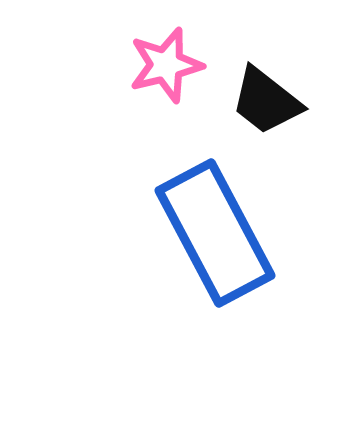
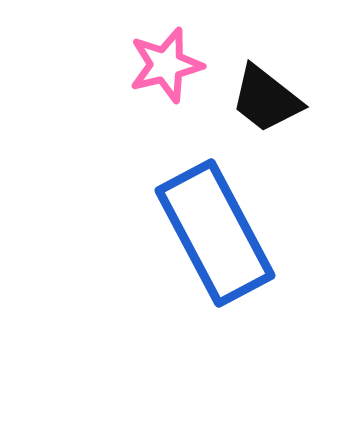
black trapezoid: moved 2 px up
